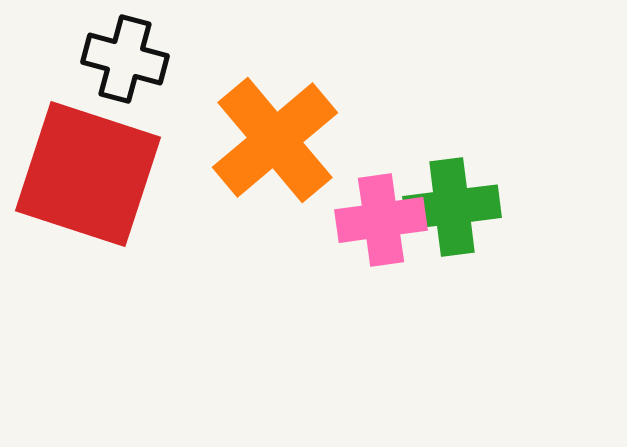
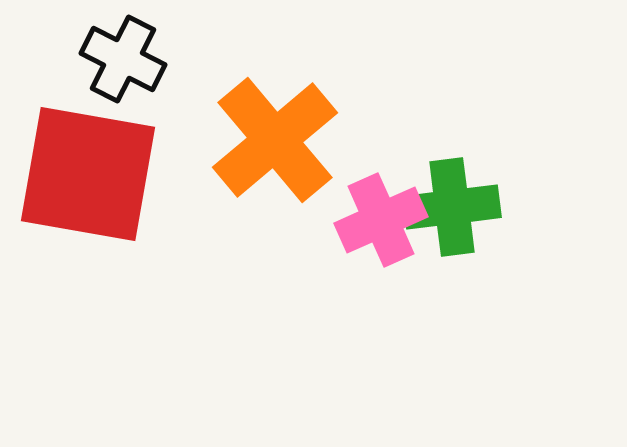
black cross: moved 2 px left; rotated 12 degrees clockwise
red square: rotated 8 degrees counterclockwise
pink cross: rotated 16 degrees counterclockwise
